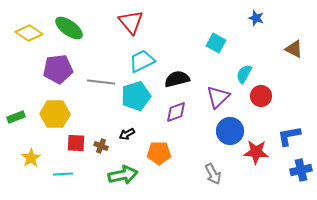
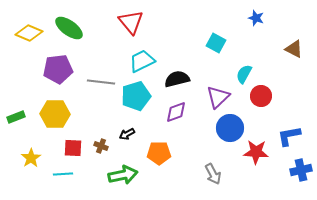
yellow diamond: rotated 12 degrees counterclockwise
blue circle: moved 3 px up
red square: moved 3 px left, 5 px down
